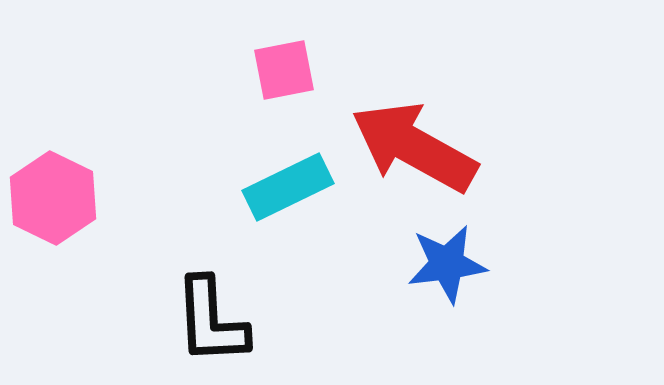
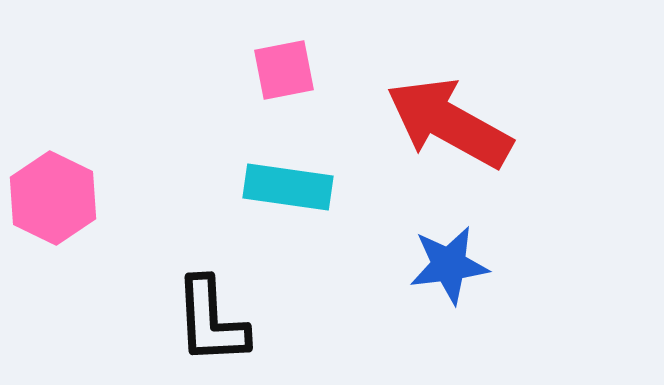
red arrow: moved 35 px right, 24 px up
cyan rectangle: rotated 34 degrees clockwise
blue star: moved 2 px right, 1 px down
